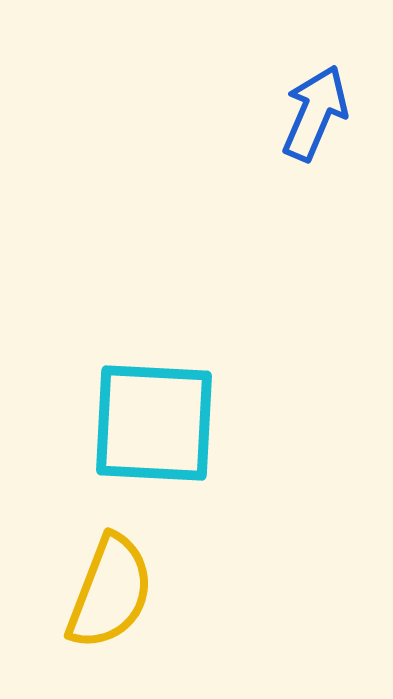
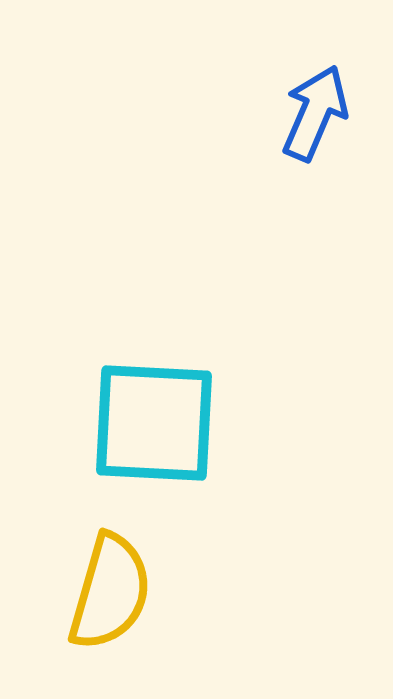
yellow semicircle: rotated 5 degrees counterclockwise
